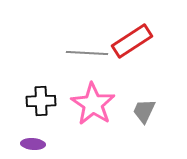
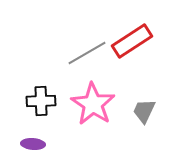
gray line: rotated 33 degrees counterclockwise
